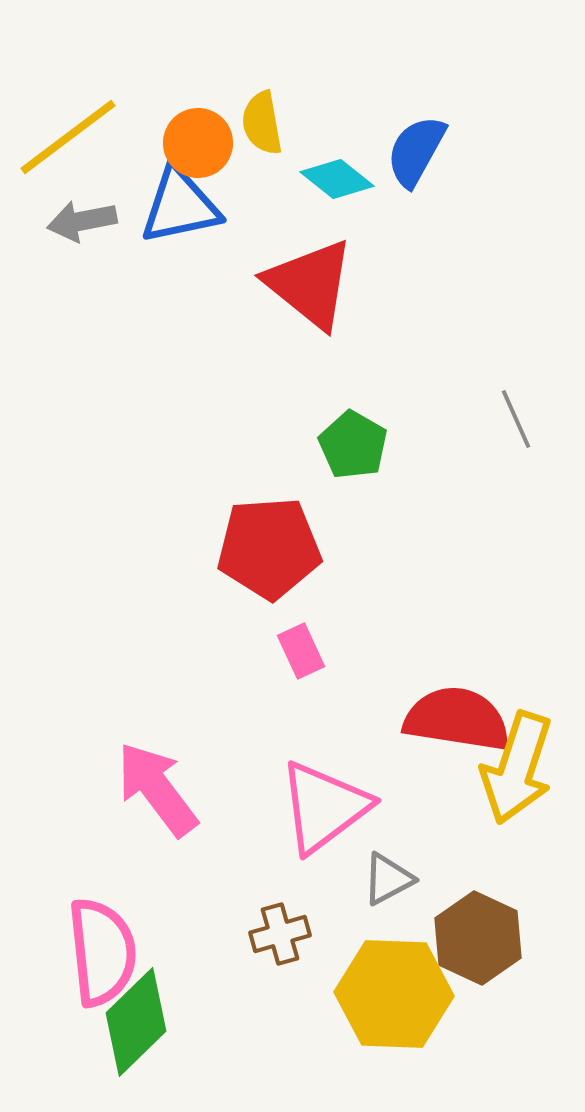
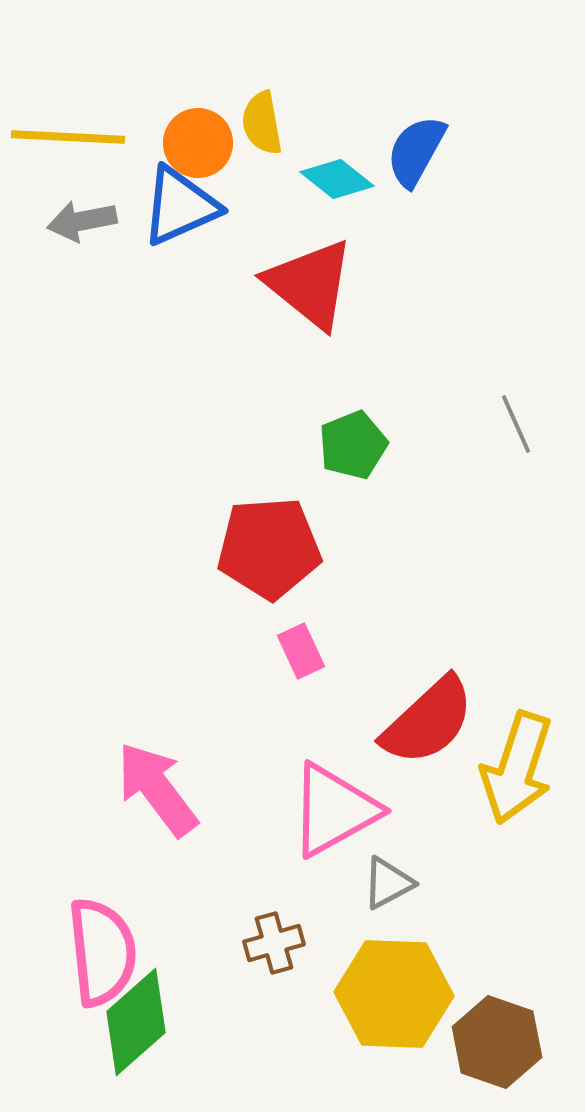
yellow line: rotated 40 degrees clockwise
blue triangle: rotated 12 degrees counterclockwise
gray line: moved 5 px down
green pentagon: rotated 20 degrees clockwise
red semicircle: moved 29 px left, 2 px down; rotated 128 degrees clockwise
pink triangle: moved 10 px right, 3 px down; rotated 8 degrees clockwise
gray triangle: moved 4 px down
brown cross: moved 6 px left, 9 px down
brown hexagon: moved 19 px right, 104 px down; rotated 6 degrees counterclockwise
green diamond: rotated 3 degrees clockwise
